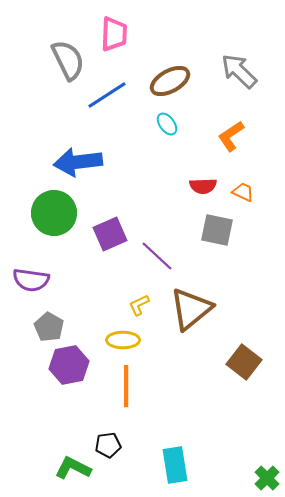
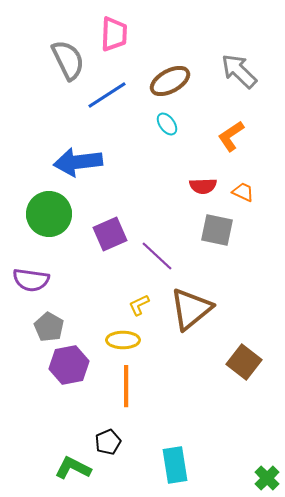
green circle: moved 5 px left, 1 px down
black pentagon: moved 3 px up; rotated 15 degrees counterclockwise
